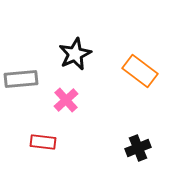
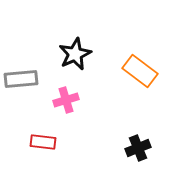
pink cross: rotated 25 degrees clockwise
